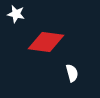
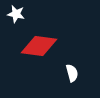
red diamond: moved 7 px left, 4 px down
